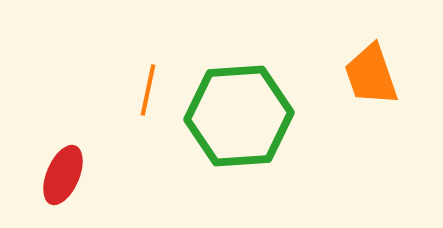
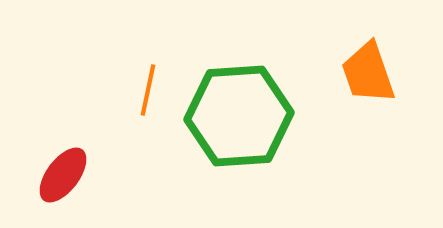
orange trapezoid: moved 3 px left, 2 px up
red ellipse: rotated 14 degrees clockwise
